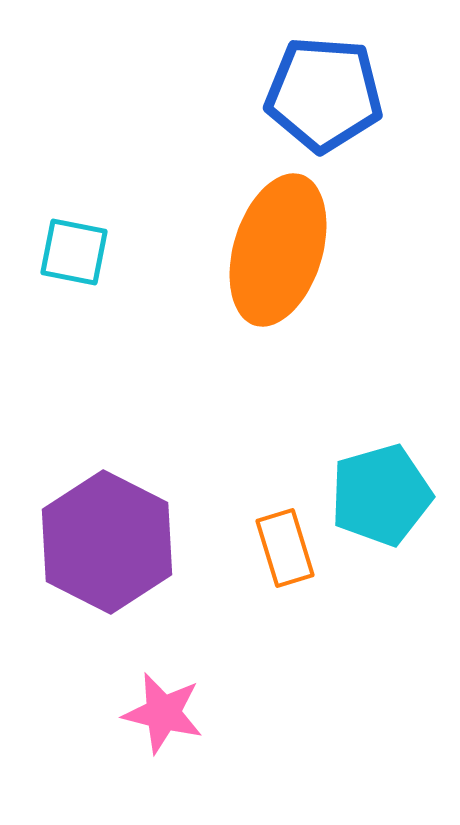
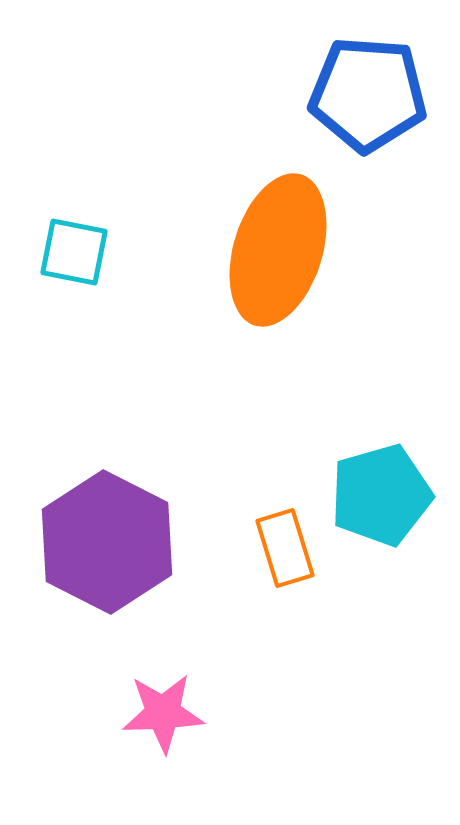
blue pentagon: moved 44 px right
pink star: rotated 16 degrees counterclockwise
